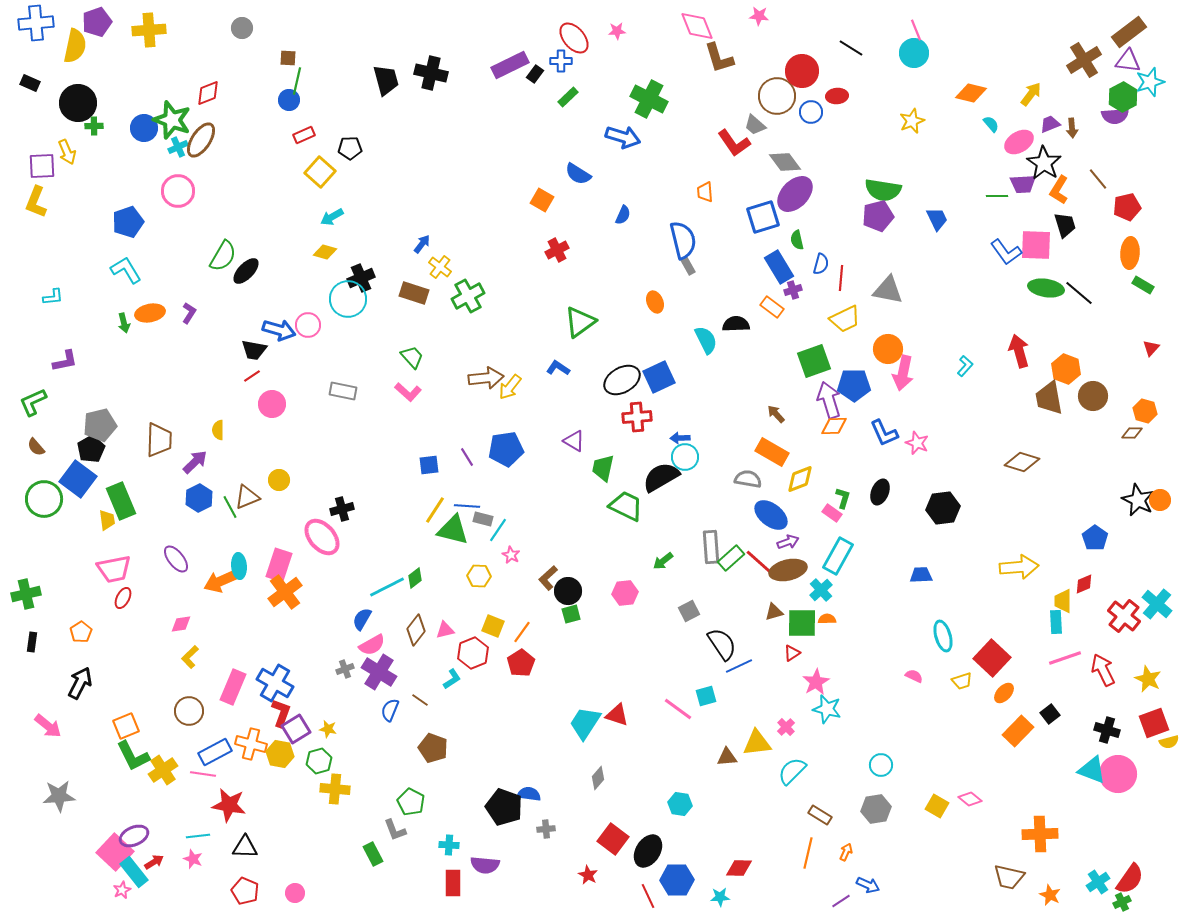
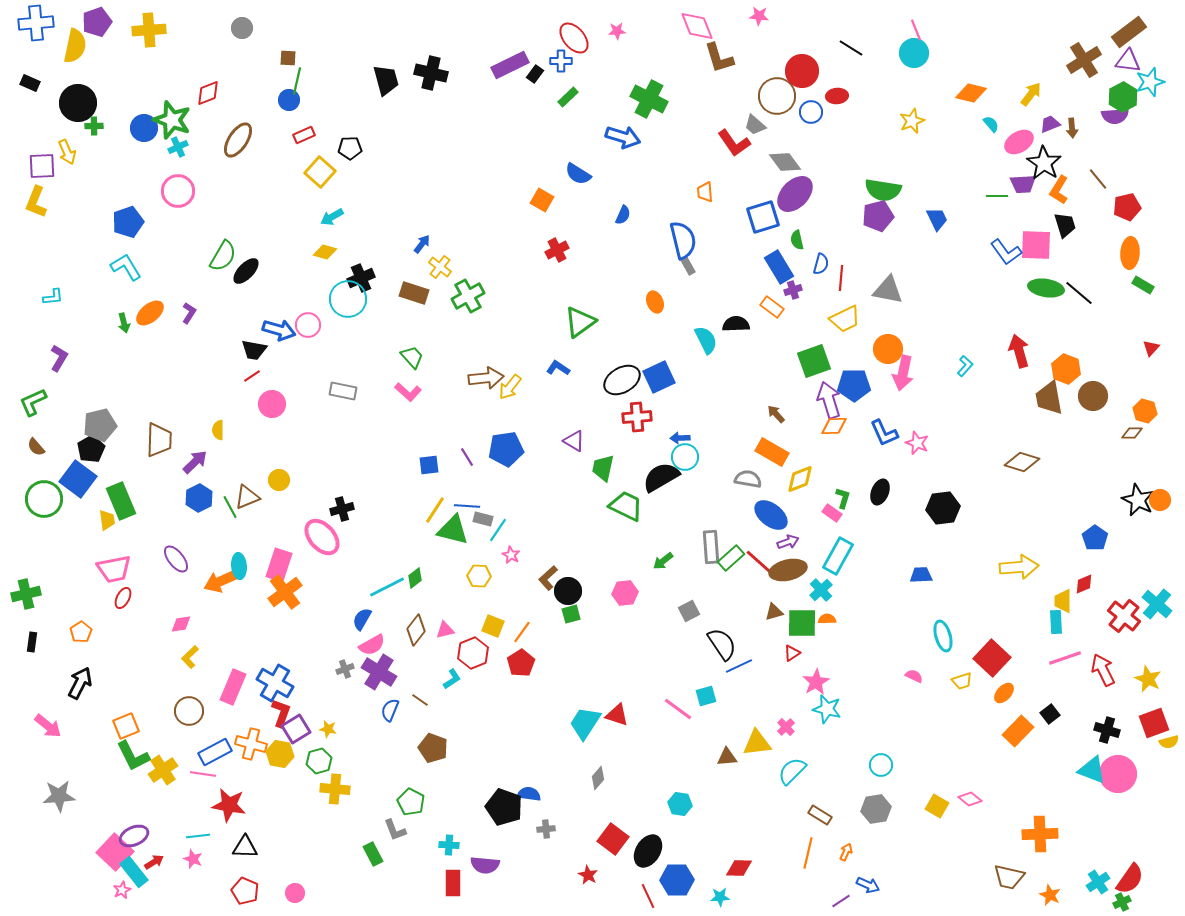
brown ellipse at (201, 140): moved 37 px right
cyan L-shape at (126, 270): moved 3 px up
orange ellipse at (150, 313): rotated 28 degrees counterclockwise
purple L-shape at (65, 361): moved 6 px left, 3 px up; rotated 48 degrees counterclockwise
